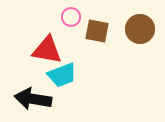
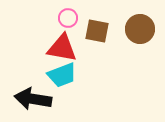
pink circle: moved 3 px left, 1 px down
red triangle: moved 15 px right, 2 px up
